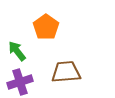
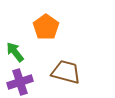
green arrow: moved 2 px left, 1 px down
brown trapezoid: rotated 20 degrees clockwise
